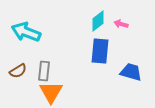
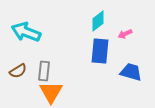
pink arrow: moved 4 px right, 10 px down; rotated 40 degrees counterclockwise
